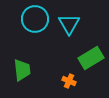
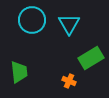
cyan circle: moved 3 px left, 1 px down
green trapezoid: moved 3 px left, 2 px down
